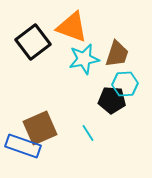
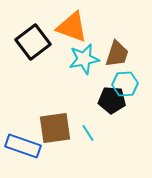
brown square: moved 15 px right; rotated 16 degrees clockwise
